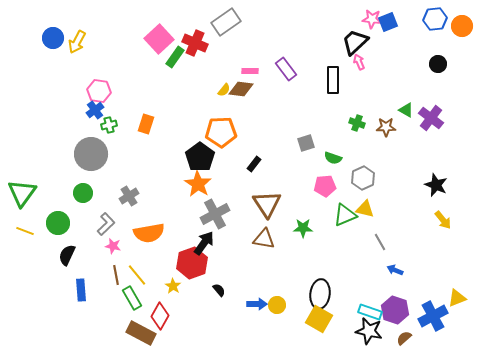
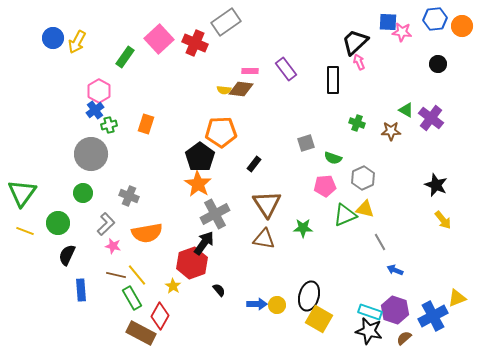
pink star at (372, 19): moved 30 px right, 13 px down
blue square at (388, 22): rotated 24 degrees clockwise
green rectangle at (175, 57): moved 50 px left
yellow semicircle at (224, 90): rotated 56 degrees clockwise
pink hexagon at (99, 91): rotated 20 degrees clockwise
brown star at (386, 127): moved 5 px right, 4 px down
gray cross at (129, 196): rotated 36 degrees counterclockwise
orange semicircle at (149, 233): moved 2 px left
brown line at (116, 275): rotated 66 degrees counterclockwise
black ellipse at (320, 294): moved 11 px left, 2 px down; rotated 8 degrees clockwise
